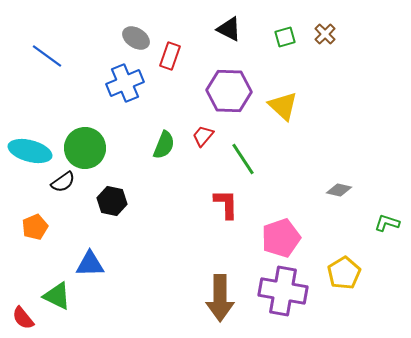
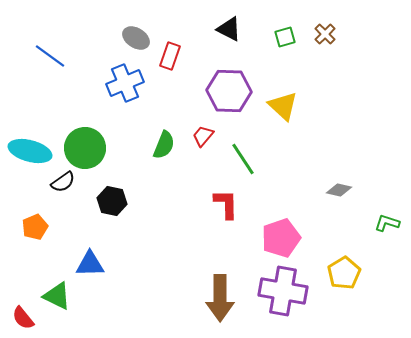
blue line: moved 3 px right
